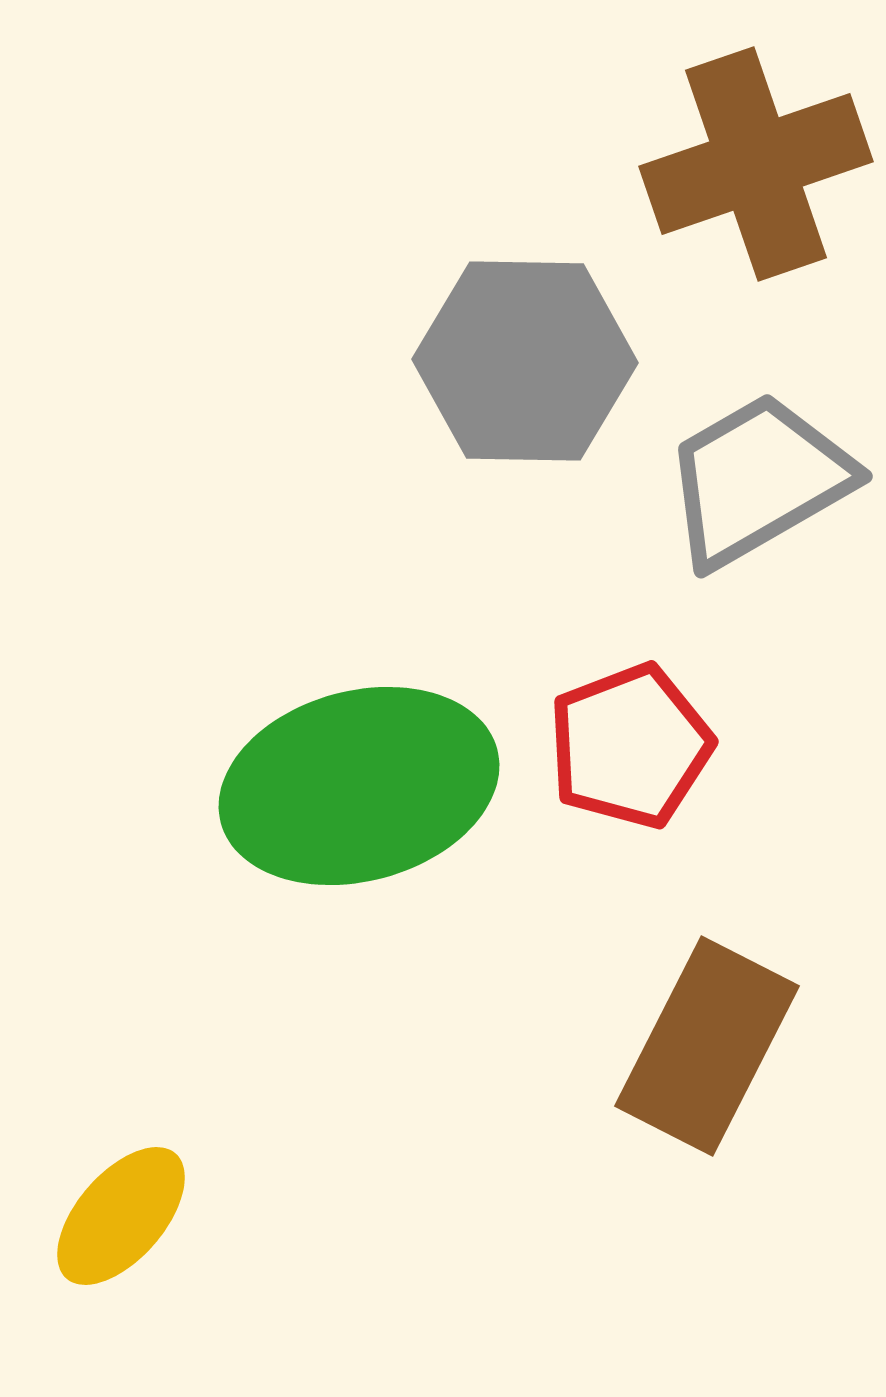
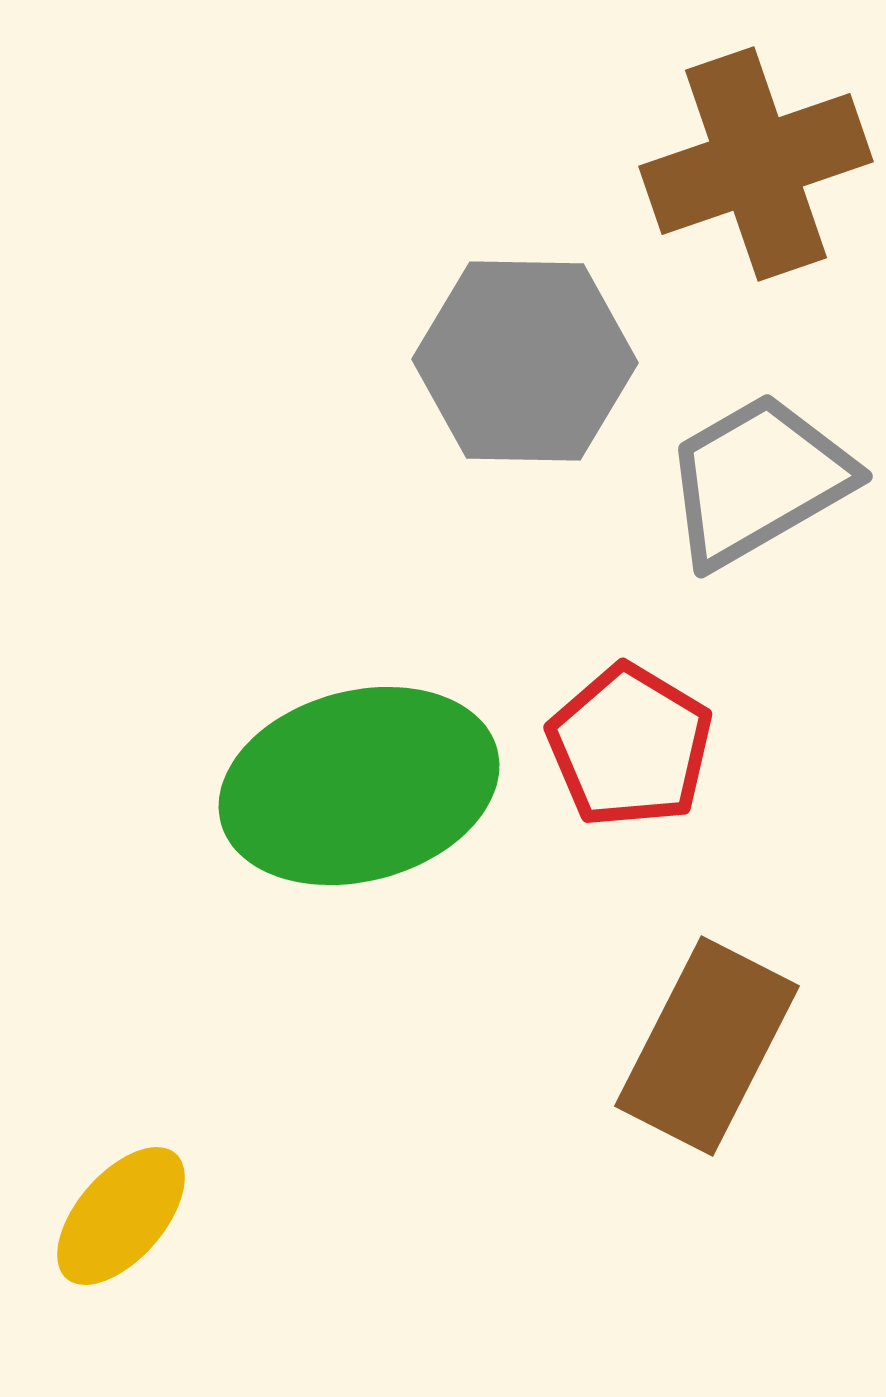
red pentagon: rotated 20 degrees counterclockwise
